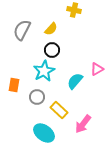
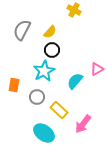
yellow cross: rotated 16 degrees clockwise
yellow semicircle: moved 1 px left, 3 px down
